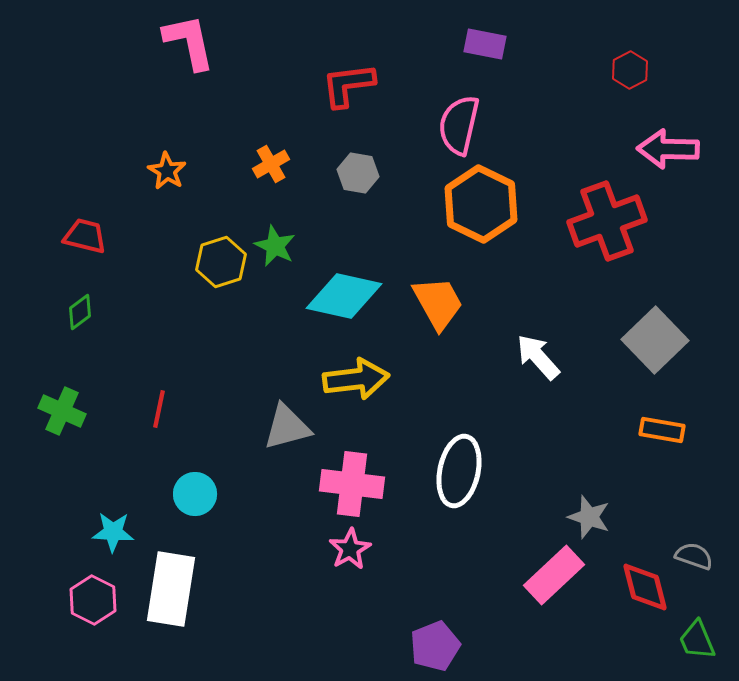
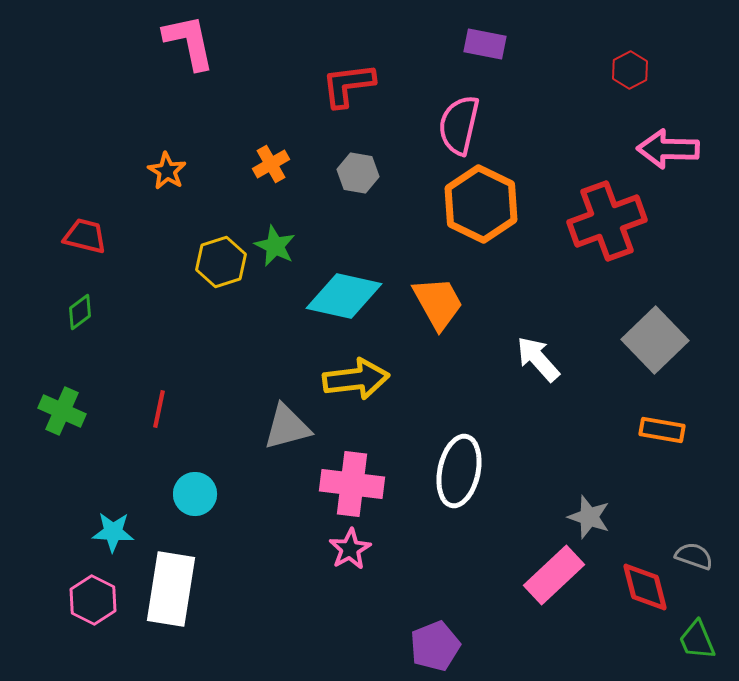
white arrow: moved 2 px down
